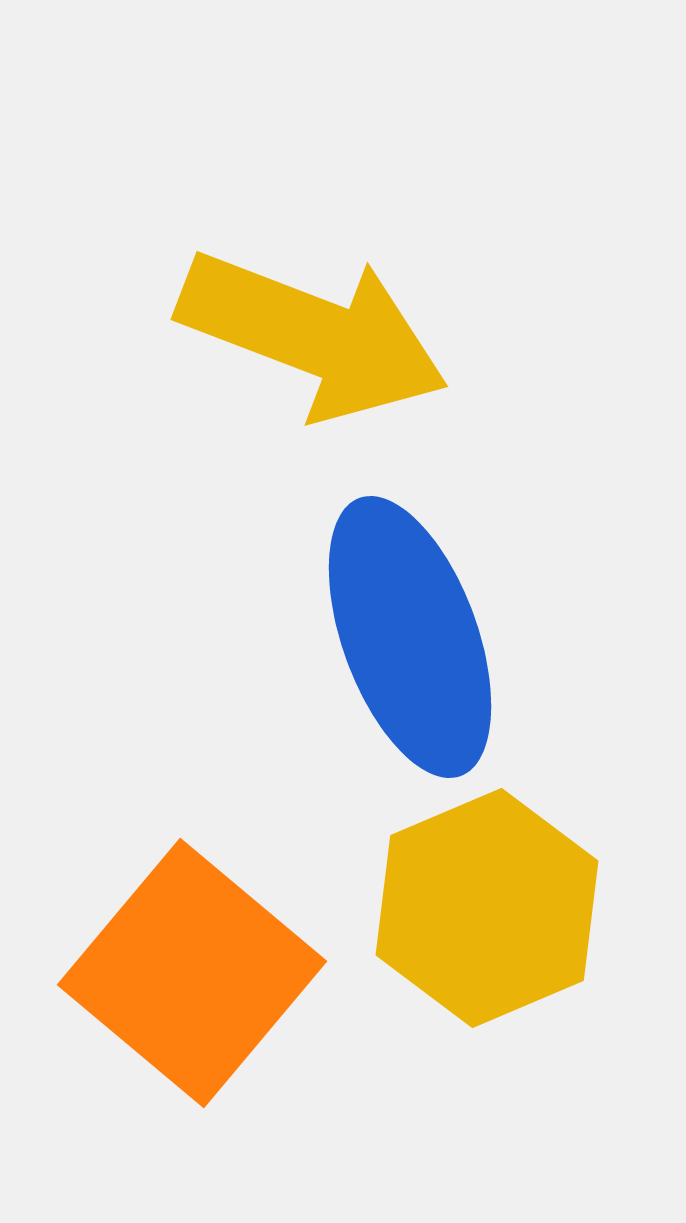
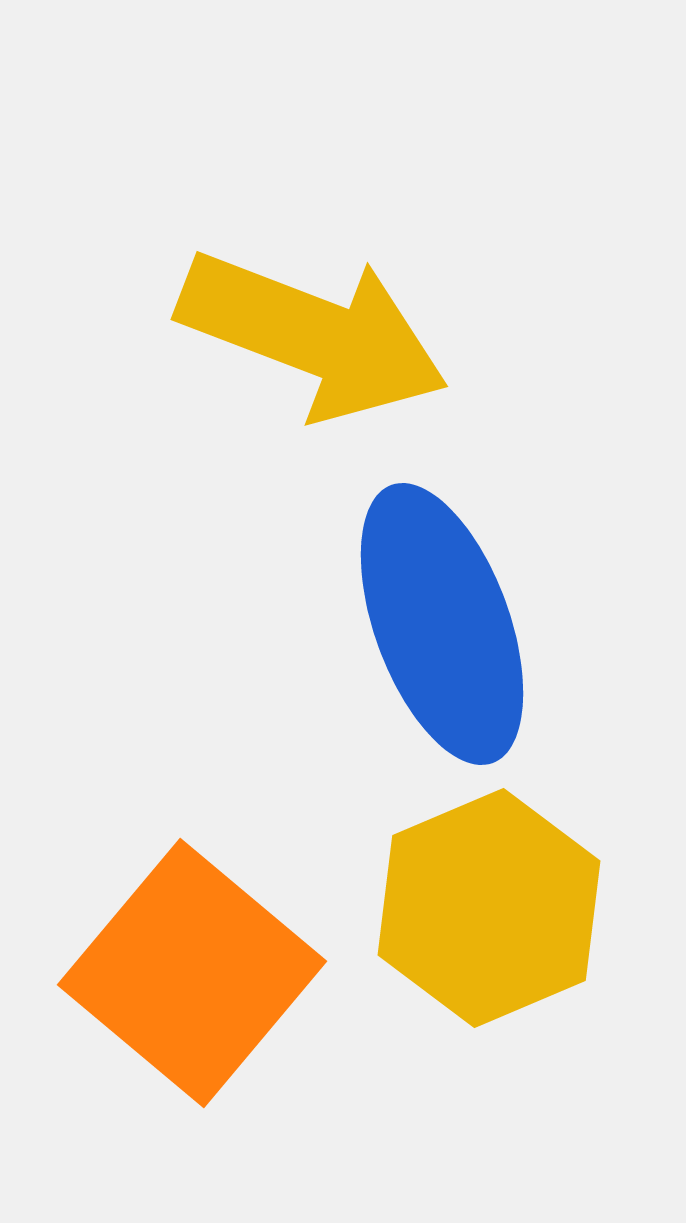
blue ellipse: moved 32 px right, 13 px up
yellow hexagon: moved 2 px right
